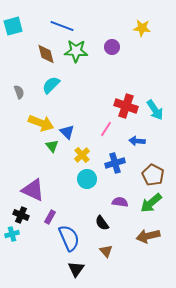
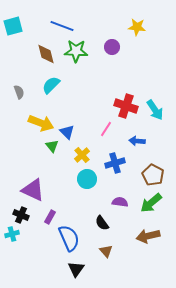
yellow star: moved 5 px left, 1 px up
